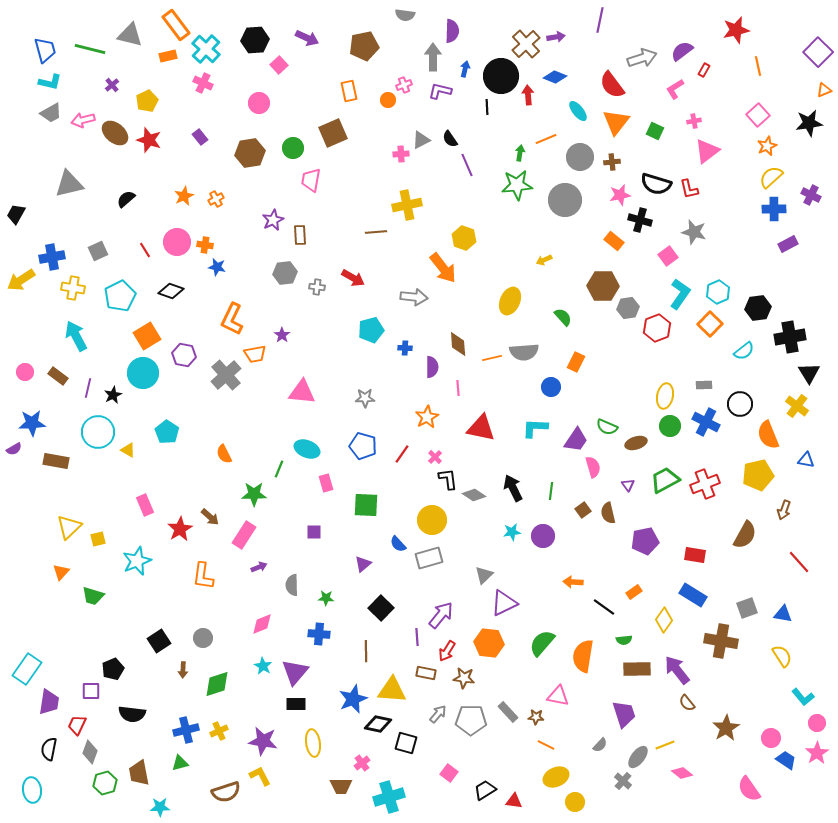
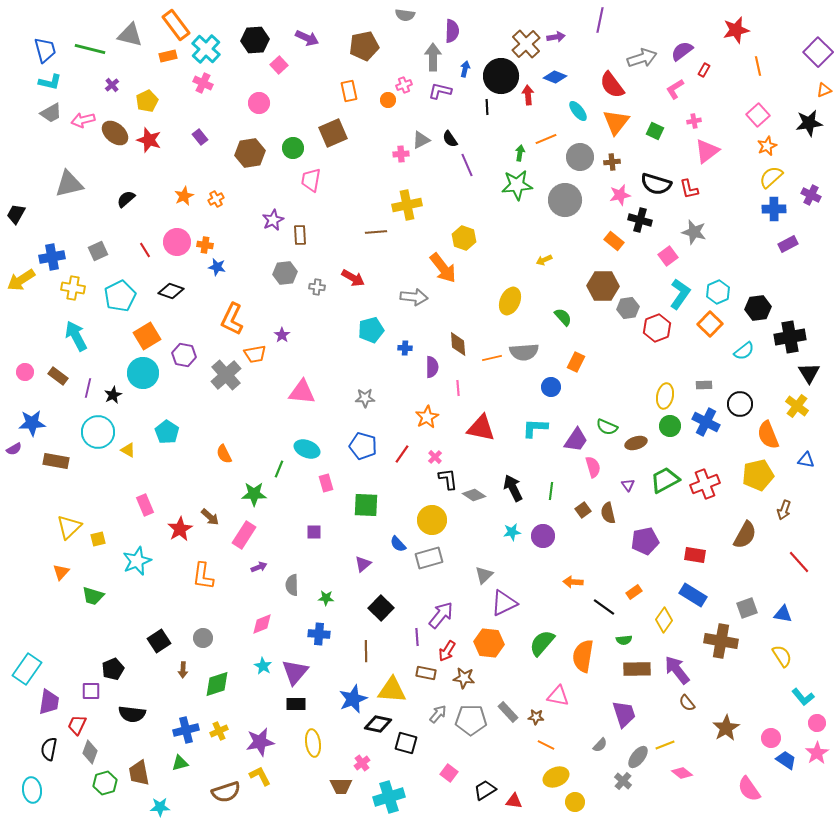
purple star at (263, 741): moved 3 px left, 1 px down; rotated 20 degrees counterclockwise
